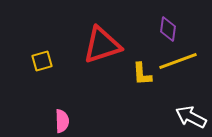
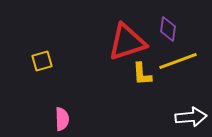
red triangle: moved 25 px right, 3 px up
white arrow: rotated 148 degrees clockwise
pink semicircle: moved 2 px up
